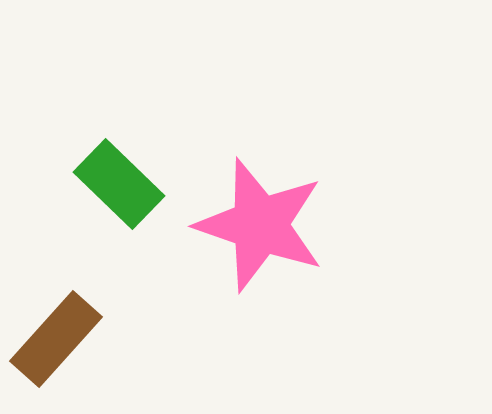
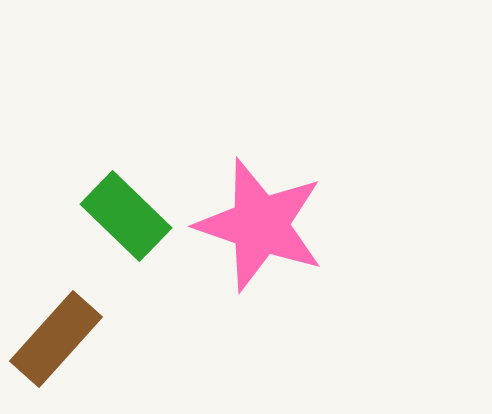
green rectangle: moved 7 px right, 32 px down
